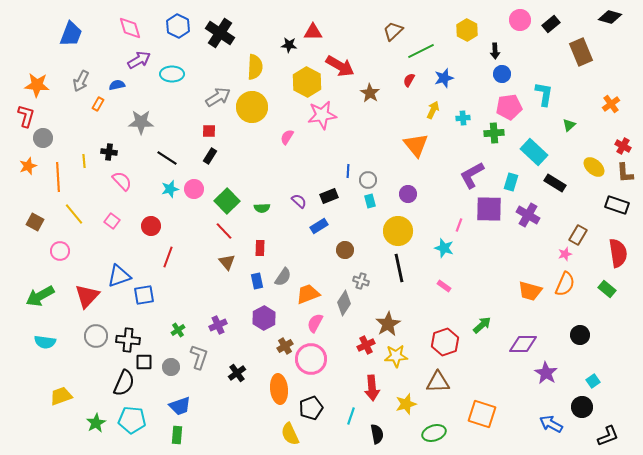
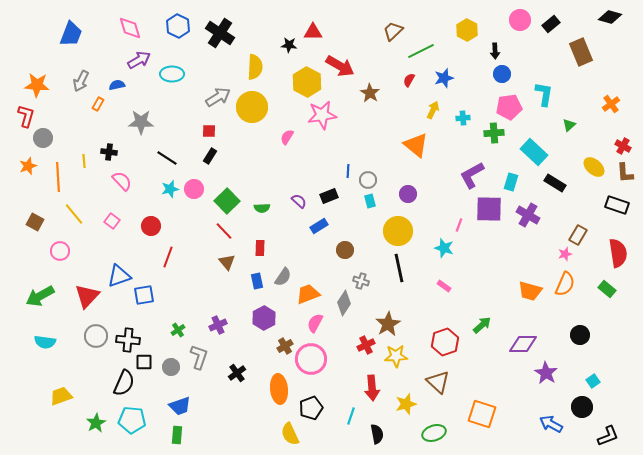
orange triangle at (416, 145): rotated 12 degrees counterclockwise
brown triangle at (438, 382): rotated 45 degrees clockwise
